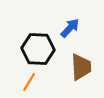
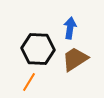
blue arrow: rotated 35 degrees counterclockwise
brown trapezoid: moved 6 px left, 8 px up; rotated 120 degrees counterclockwise
